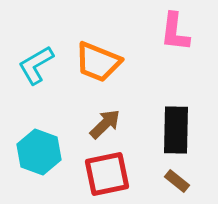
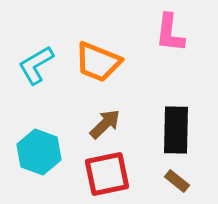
pink L-shape: moved 5 px left, 1 px down
